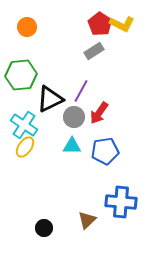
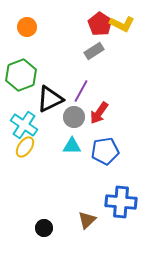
green hexagon: rotated 16 degrees counterclockwise
